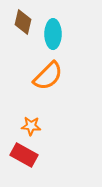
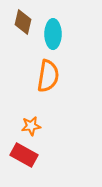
orange semicircle: rotated 36 degrees counterclockwise
orange star: rotated 12 degrees counterclockwise
